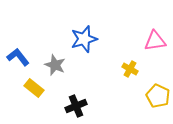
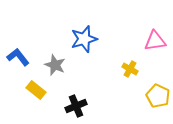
yellow rectangle: moved 2 px right, 2 px down
